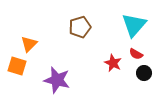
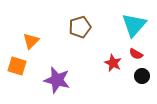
orange triangle: moved 2 px right, 3 px up
black circle: moved 2 px left, 3 px down
